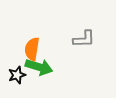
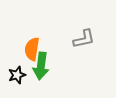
gray L-shape: rotated 10 degrees counterclockwise
green arrow: moved 2 px right, 1 px up; rotated 80 degrees clockwise
